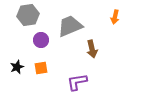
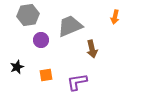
orange square: moved 5 px right, 7 px down
